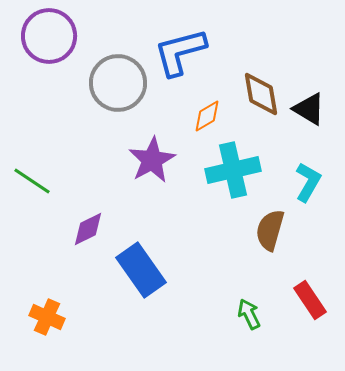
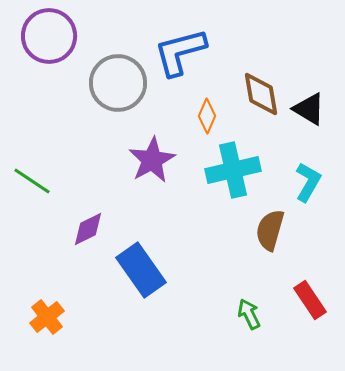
orange diamond: rotated 36 degrees counterclockwise
orange cross: rotated 28 degrees clockwise
